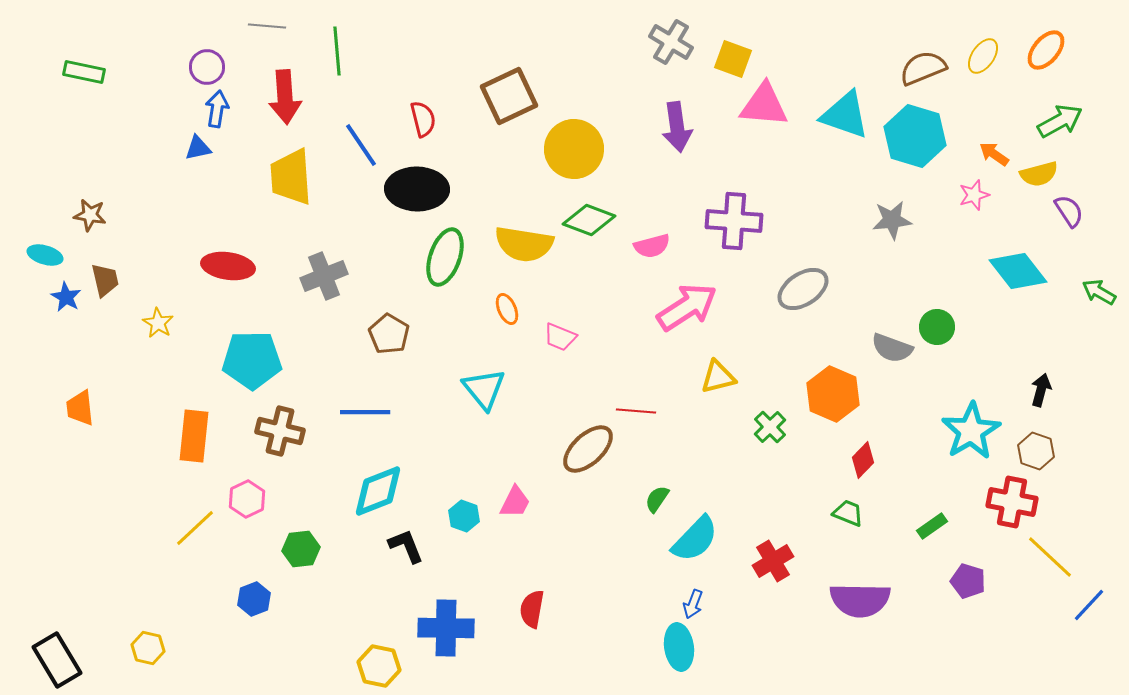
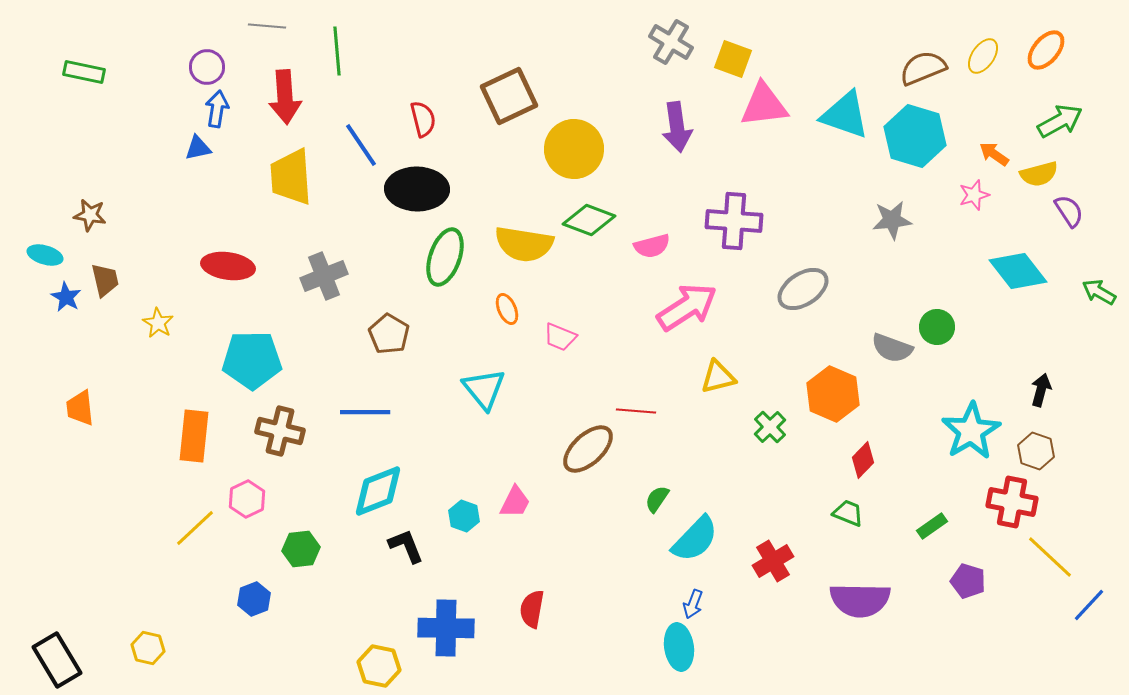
pink triangle at (764, 105): rotated 12 degrees counterclockwise
